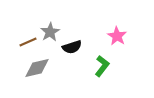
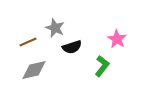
gray star: moved 5 px right, 4 px up; rotated 18 degrees counterclockwise
pink star: moved 3 px down
gray diamond: moved 3 px left, 2 px down
